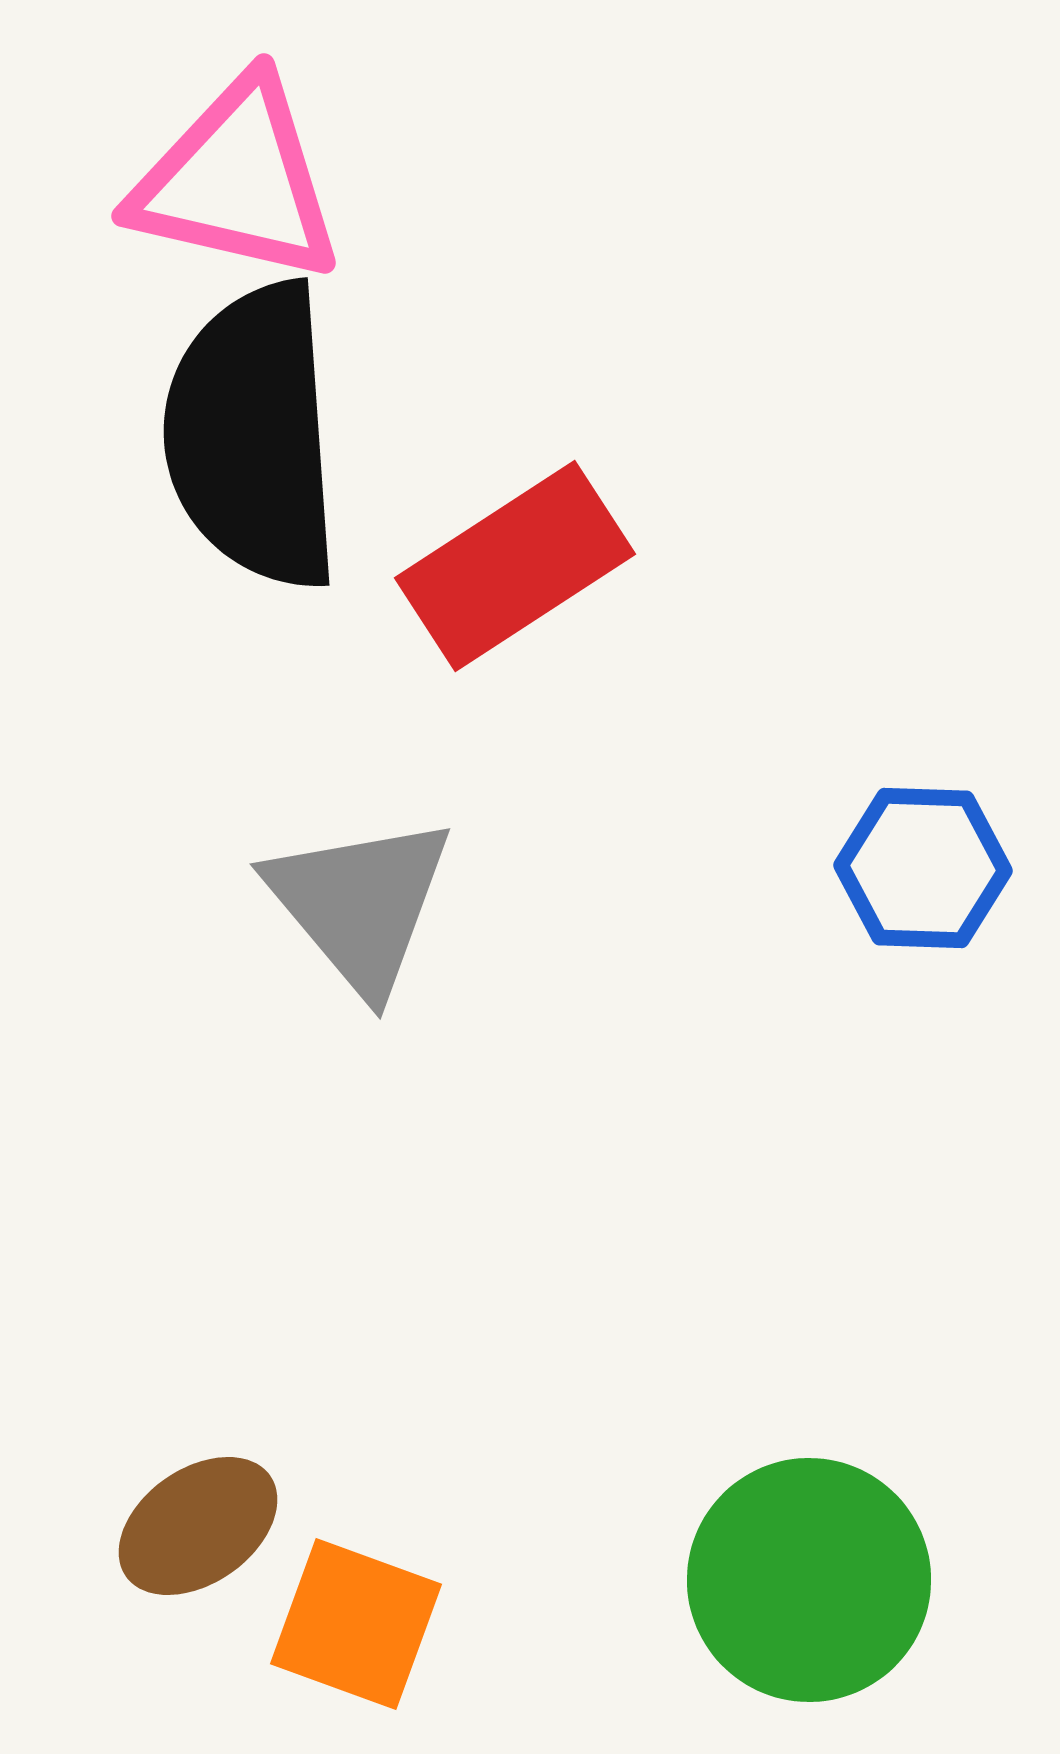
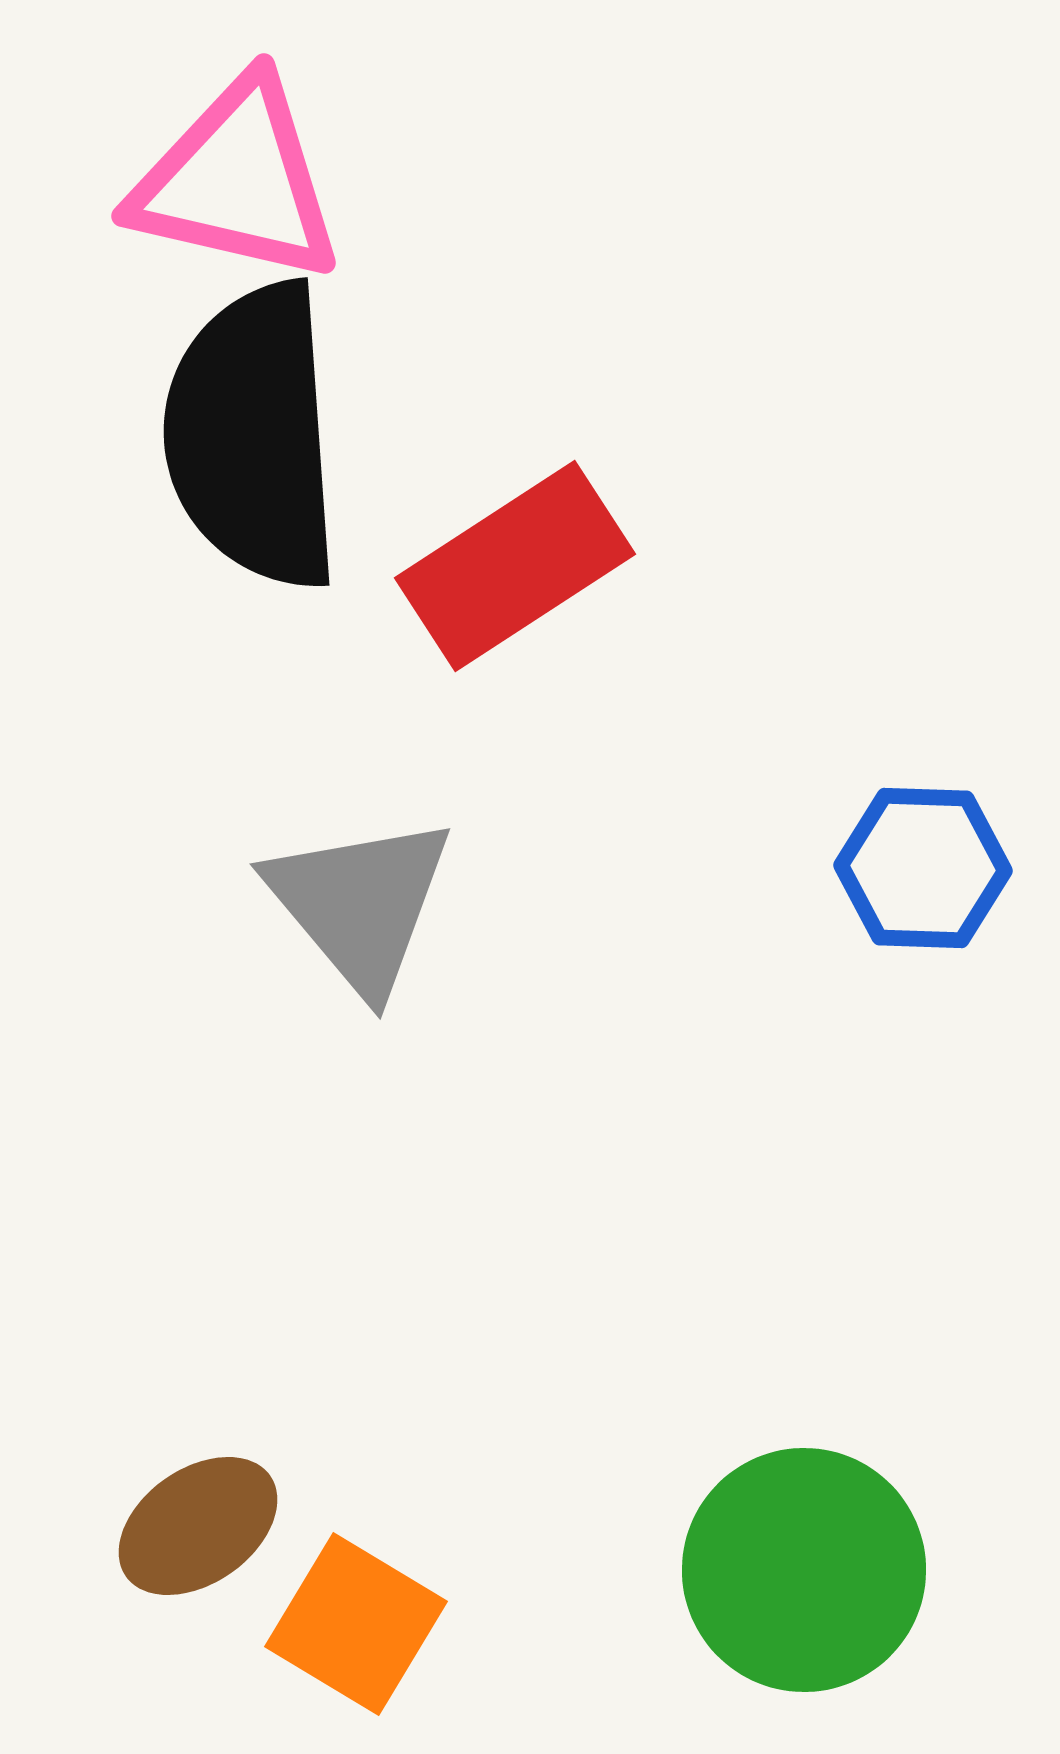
green circle: moved 5 px left, 10 px up
orange square: rotated 11 degrees clockwise
